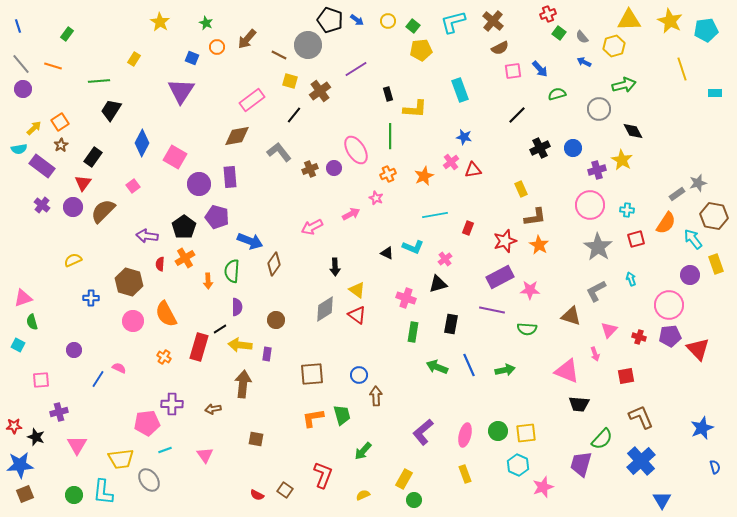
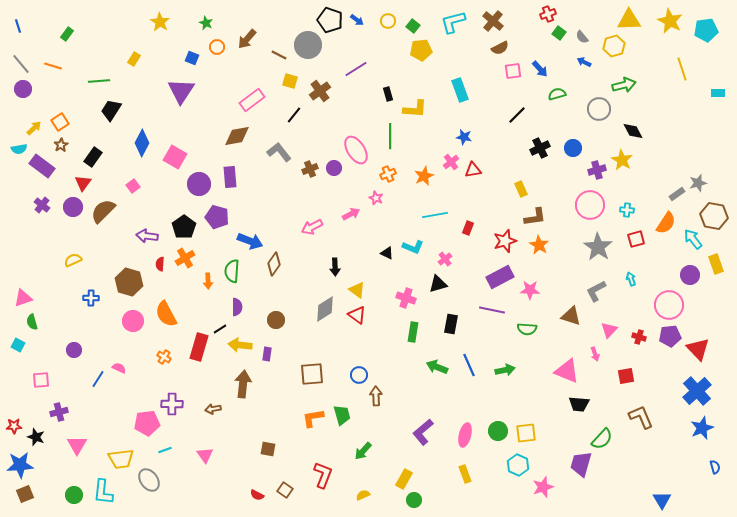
cyan rectangle at (715, 93): moved 3 px right
brown square at (256, 439): moved 12 px right, 10 px down
blue cross at (641, 461): moved 56 px right, 70 px up
